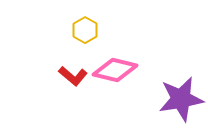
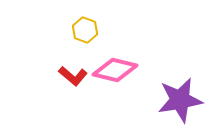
yellow hexagon: rotated 10 degrees counterclockwise
purple star: moved 1 px left, 1 px down
